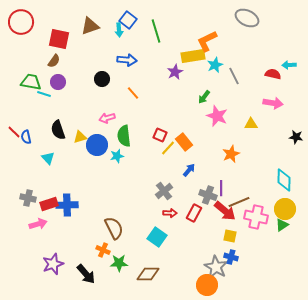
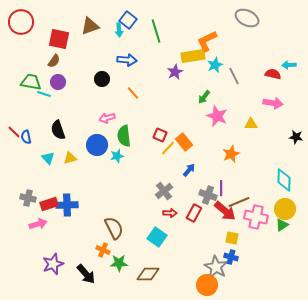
yellow triangle at (80, 137): moved 10 px left, 21 px down
yellow square at (230, 236): moved 2 px right, 2 px down
